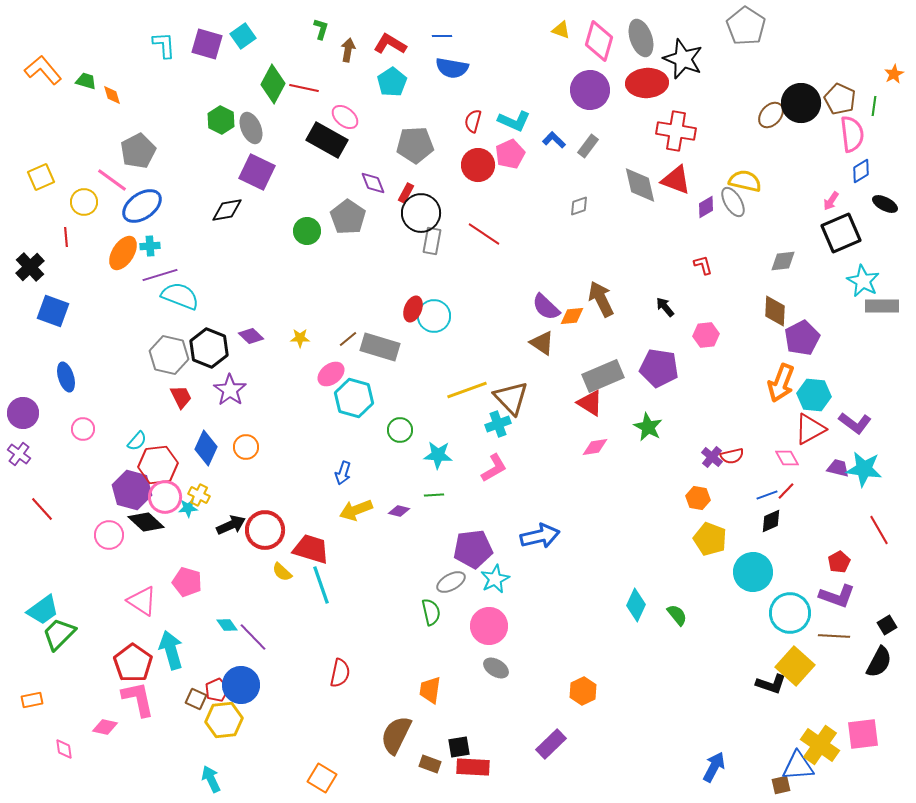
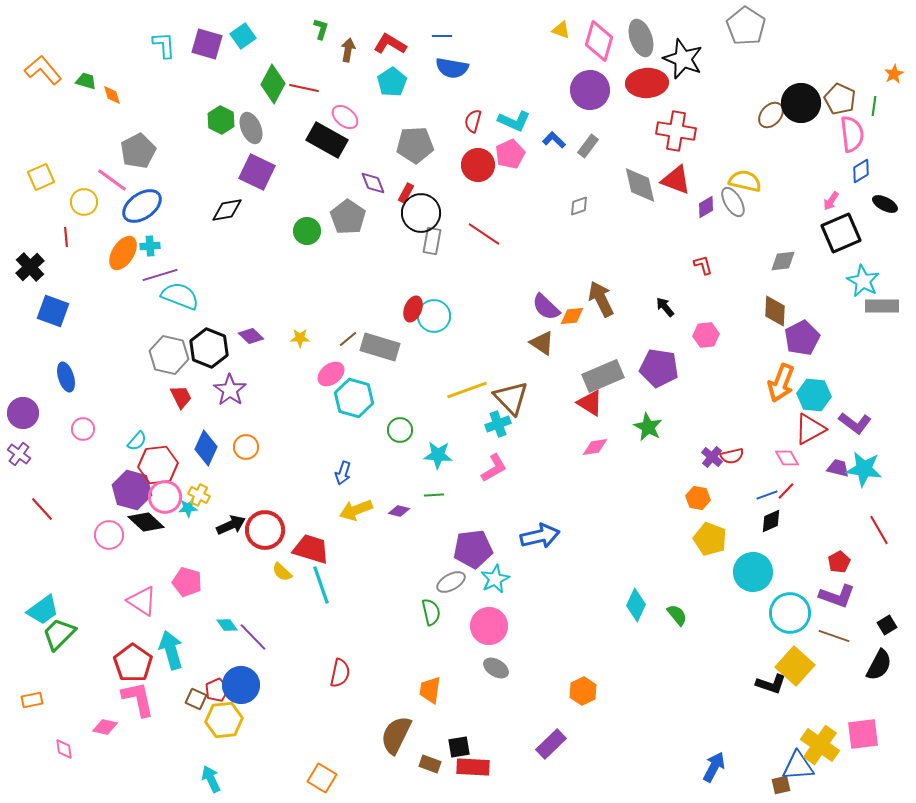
brown line at (834, 636): rotated 16 degrees clockwise
black semicircle at (879, 662): moved 3 px down
